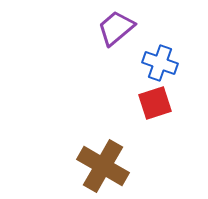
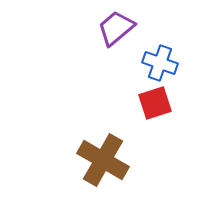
brown cross: moved 6 px up
